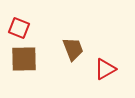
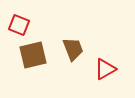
red square: moved 3 px up
brown square: moved 9 px right, 4 px up; rotated 12 degrees counterclockwise
